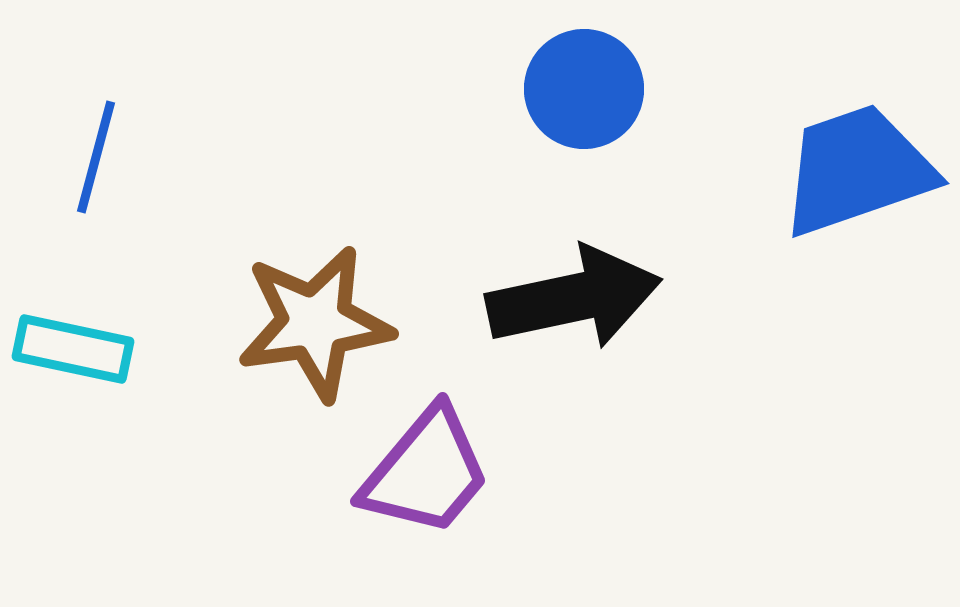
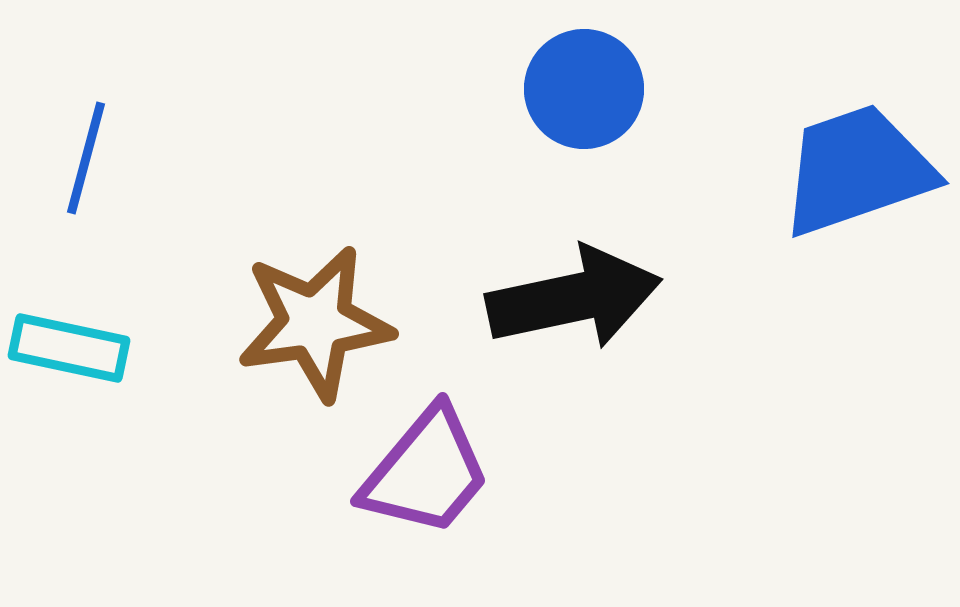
blue line: moved 10 px left, 1 px down
cyan rectangle: moved 4 px left, 1 px up
